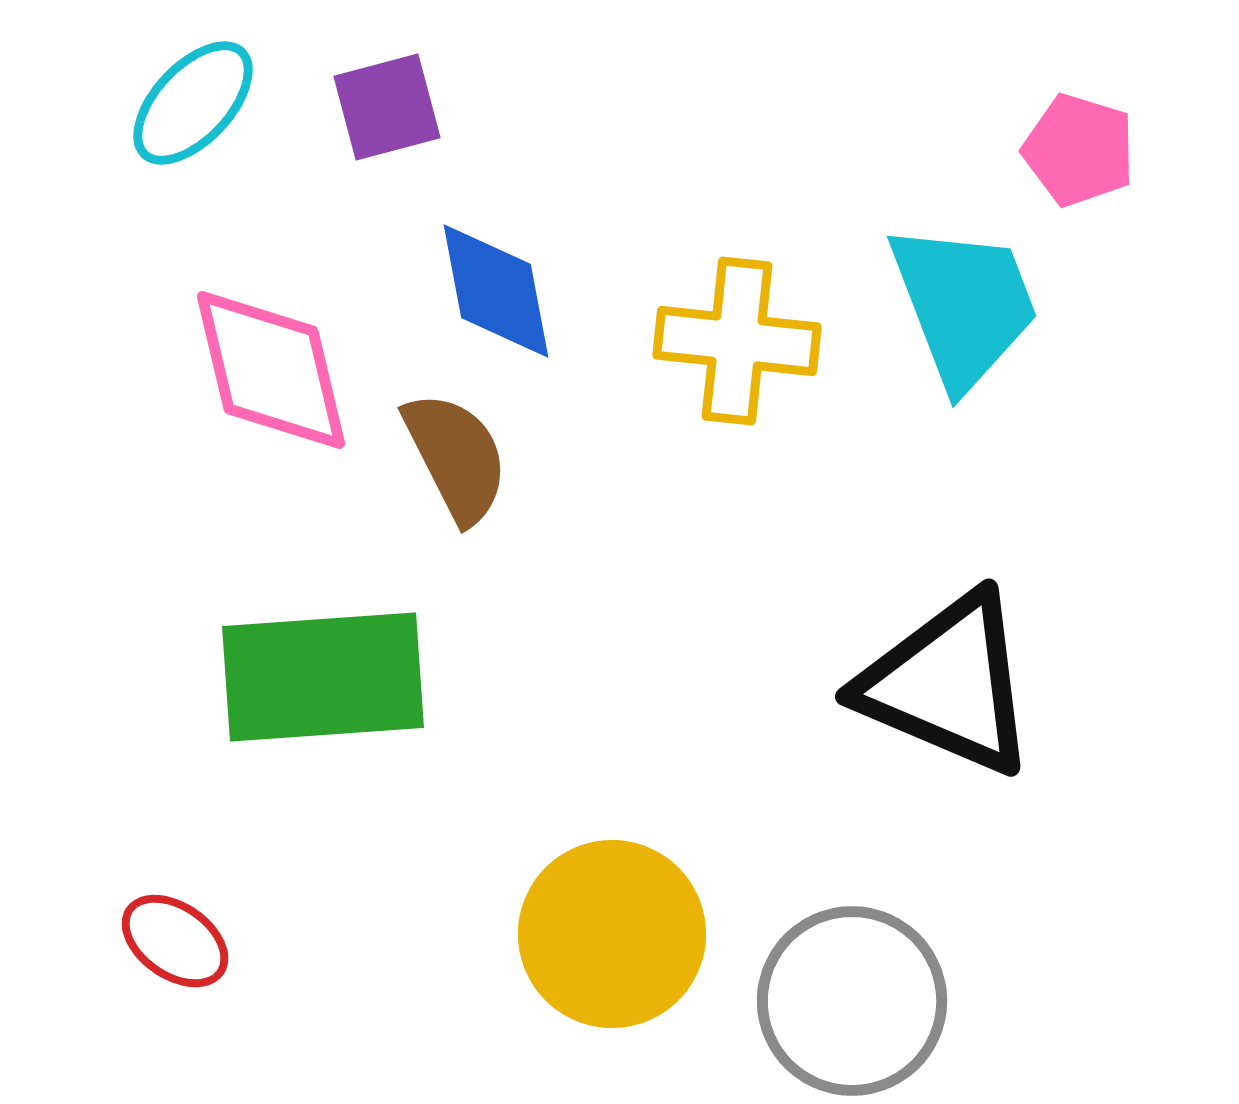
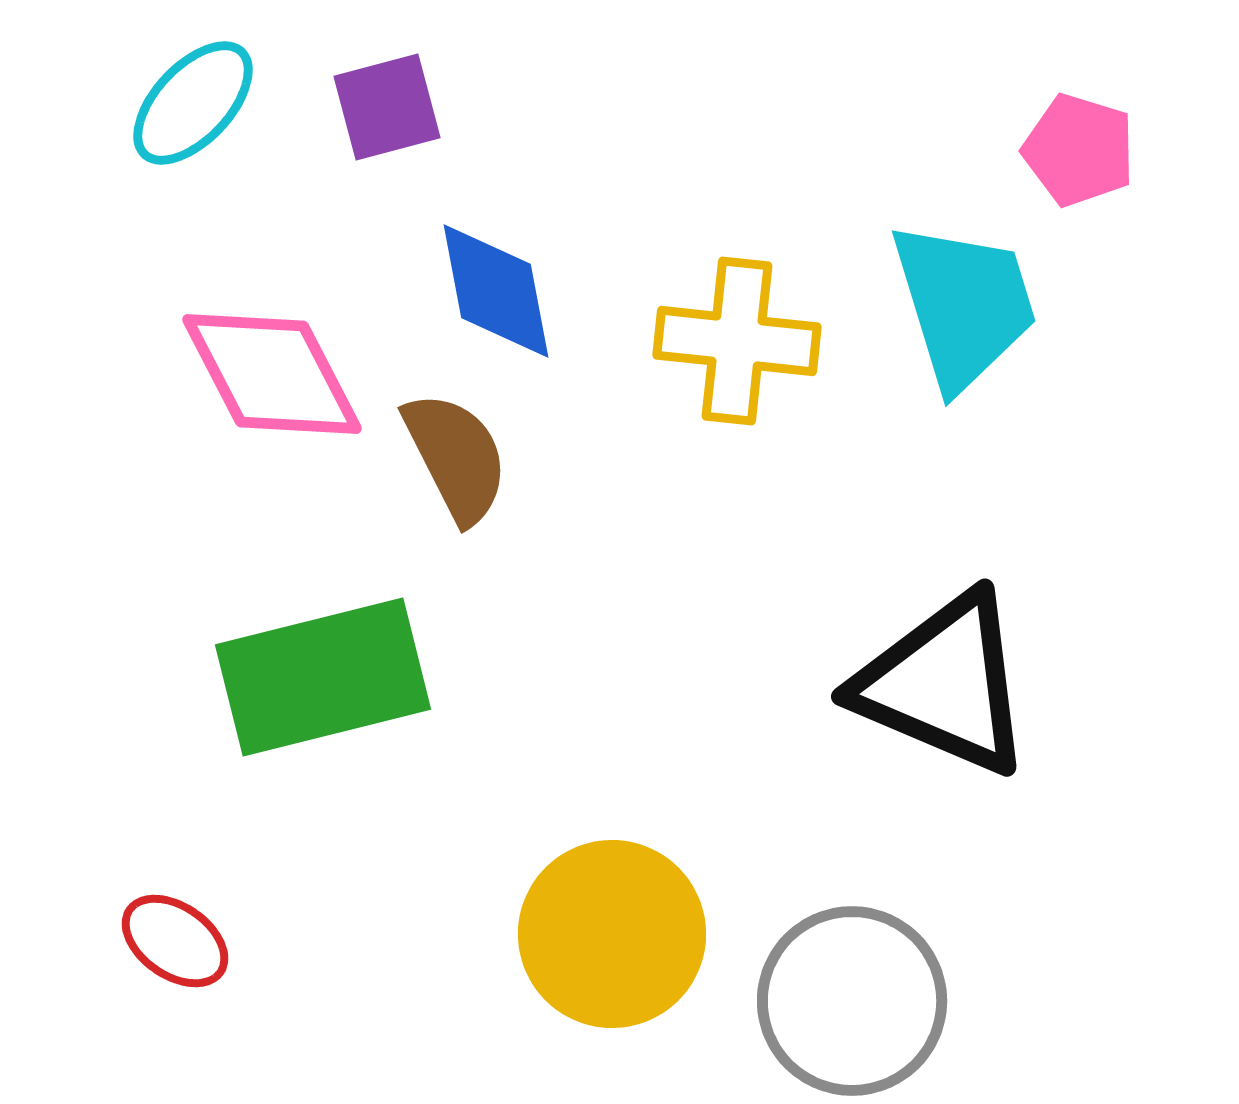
cyan trapezoid: rotated 4 degrees clockwise
pink diamond: moved 1 px right, 4 px down; rotated 14 degrees counterclockwise
green rectangle: rotated 10 degrees counterclockwise
black triangle: moved 4 px left
